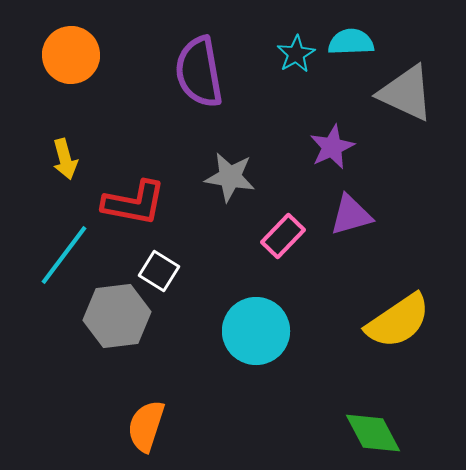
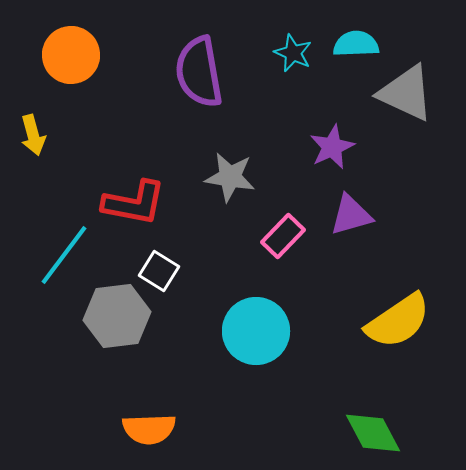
cyan semicircle: moved 5 px right, 2 px down
cyan star: moved 3 px left, 1 px up; rotated 18 degrees counterclockwise
yellow arrow: moved 32 px left, 24 px up
orange semicircle: moved 3 px right, 3 px down; rotated 110 degrees counterclockwise
